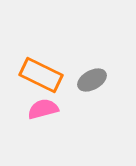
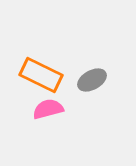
pink semicircle: moved 5 px right
